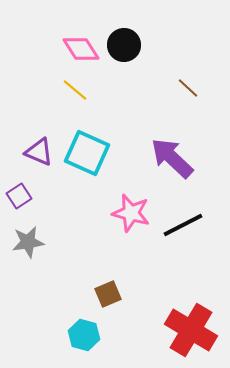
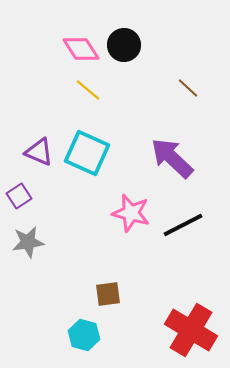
yellow line: moved 13 px right
brown square: rotated 16 degrees clockwise
